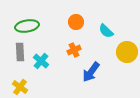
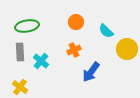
yellow circle: moved 3 px up
